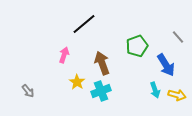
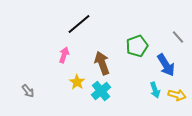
black line: moved 5 px left
cyan cross: rotated 18 degrees counterclockwise
